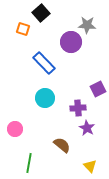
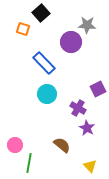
cyan circle: moved 2 px right, 4 px up
purple cross: rotated 35 degrees clockwise
pink circle: moved 16 px down
